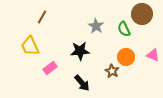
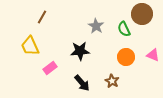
brown star: moved 10 px down
